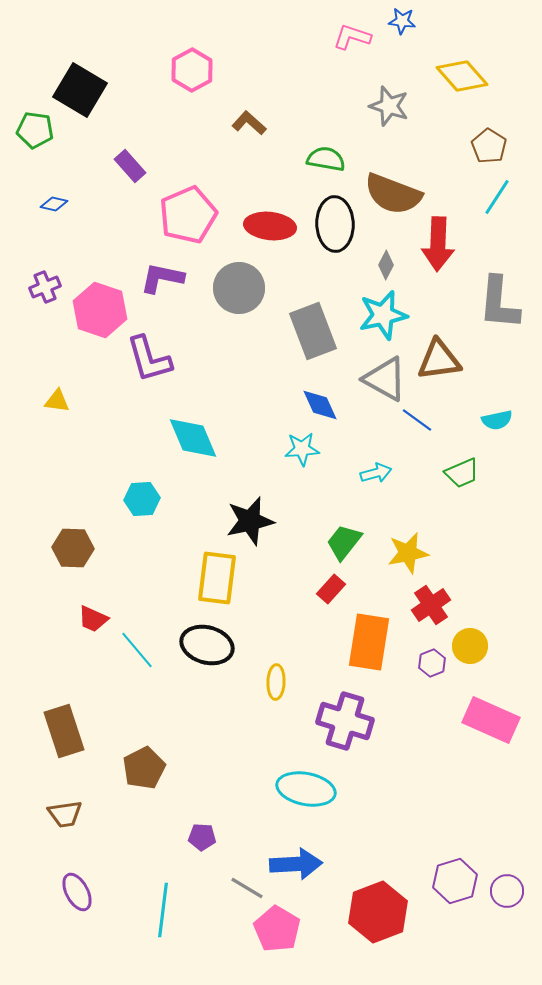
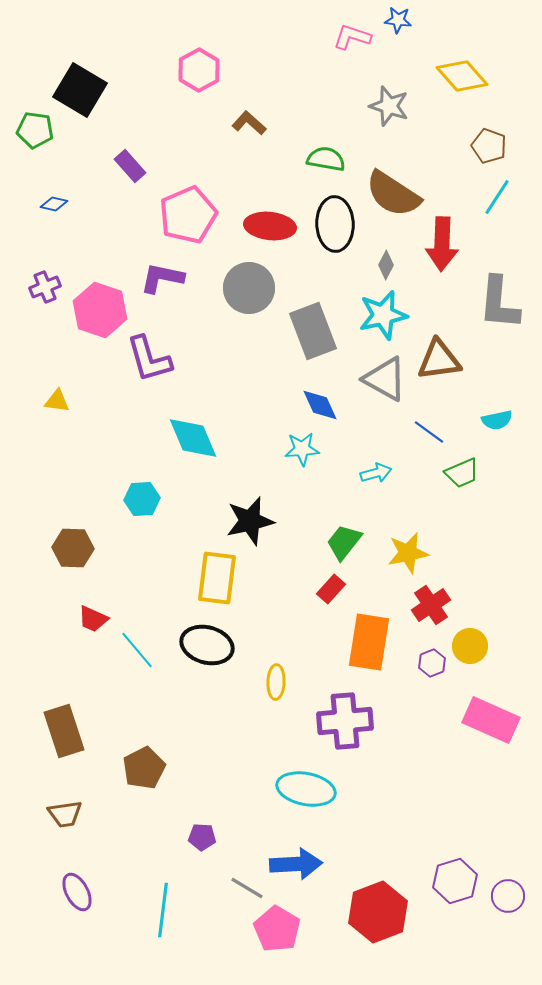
blue star at (402, 21): moved 4 px left, 1 px up
pink hexagon at (192, 70): moved 7 px right
brown pentagon at (489, 146): rotated 12 degrees counterclockwise
brown semicircle at (393, 194): rotated 12 degrees clockwise
red arrow at (438, 244): moved 4 px right
gray circle at (239, 288): moved 10 px right
blue line at (417, 420): moved 12 px right, 12 px down
purple cross at (345, 721): rotated 22 degrees counterclockwise
purple circle at (507, 891): moved 1 px right, 5 px down
